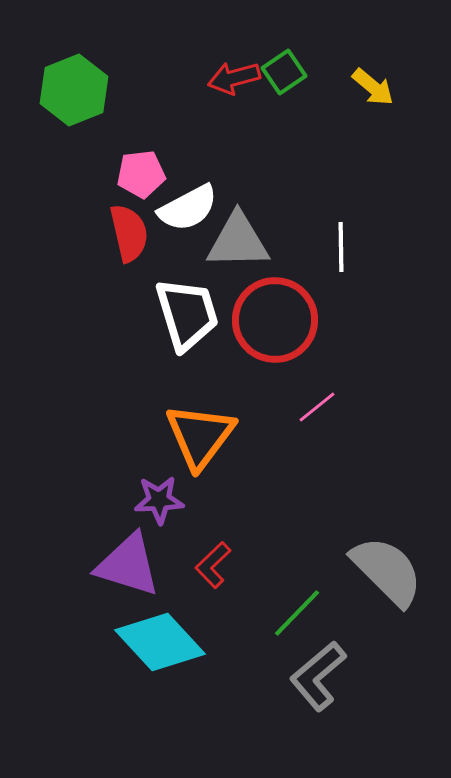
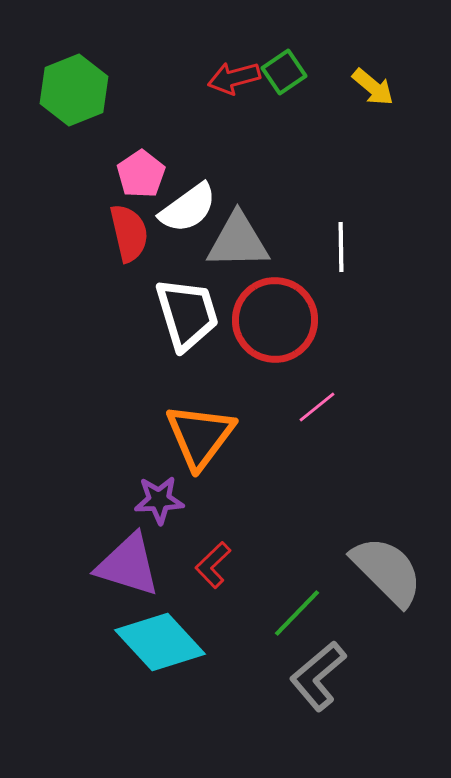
pink pentagon: rotated 27 degrees counterclockwise
white semicircle: rotated 8 degrees counterclockwise
